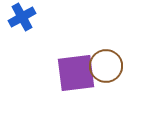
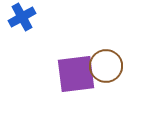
purple square: moved 1 px down
